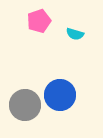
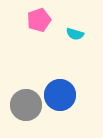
pink pentagon: moved 1 px up
gray circle: moved 1 px right
